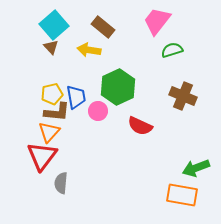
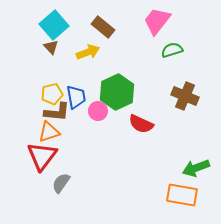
yellow arrow: moved 1 px left, 2 px down; rotated 150 degrees clockwise
green hexagon: moved 1 px left, 5 px down
brown cross: moved 2 px right
red semicircle: moved 1 px right, 2 px up
orange triangle: rotated 30 degrees clockwise
gray semicircle: rotated 30 degrees clockwise
